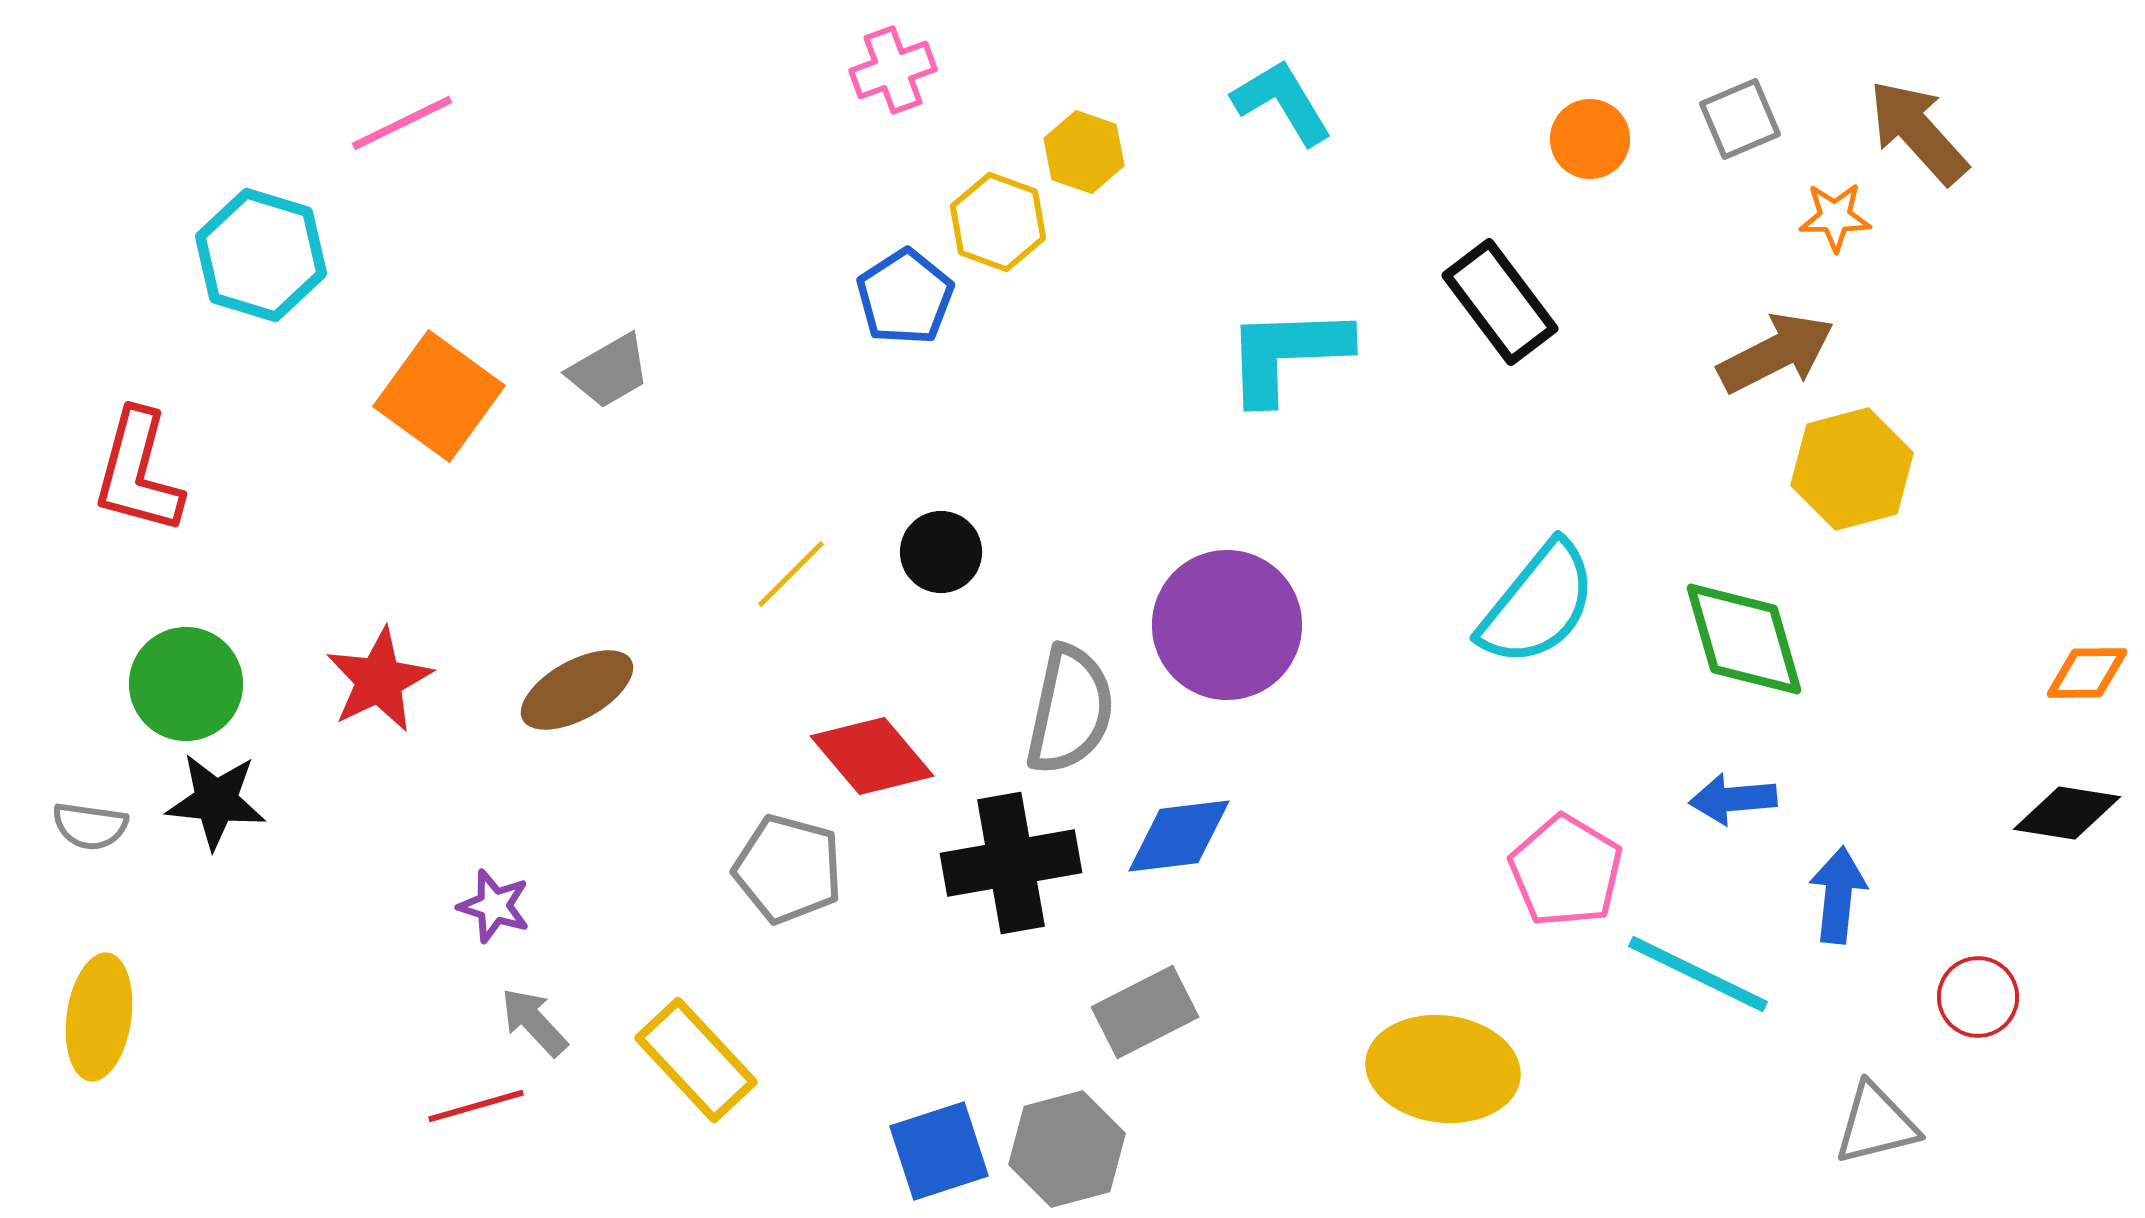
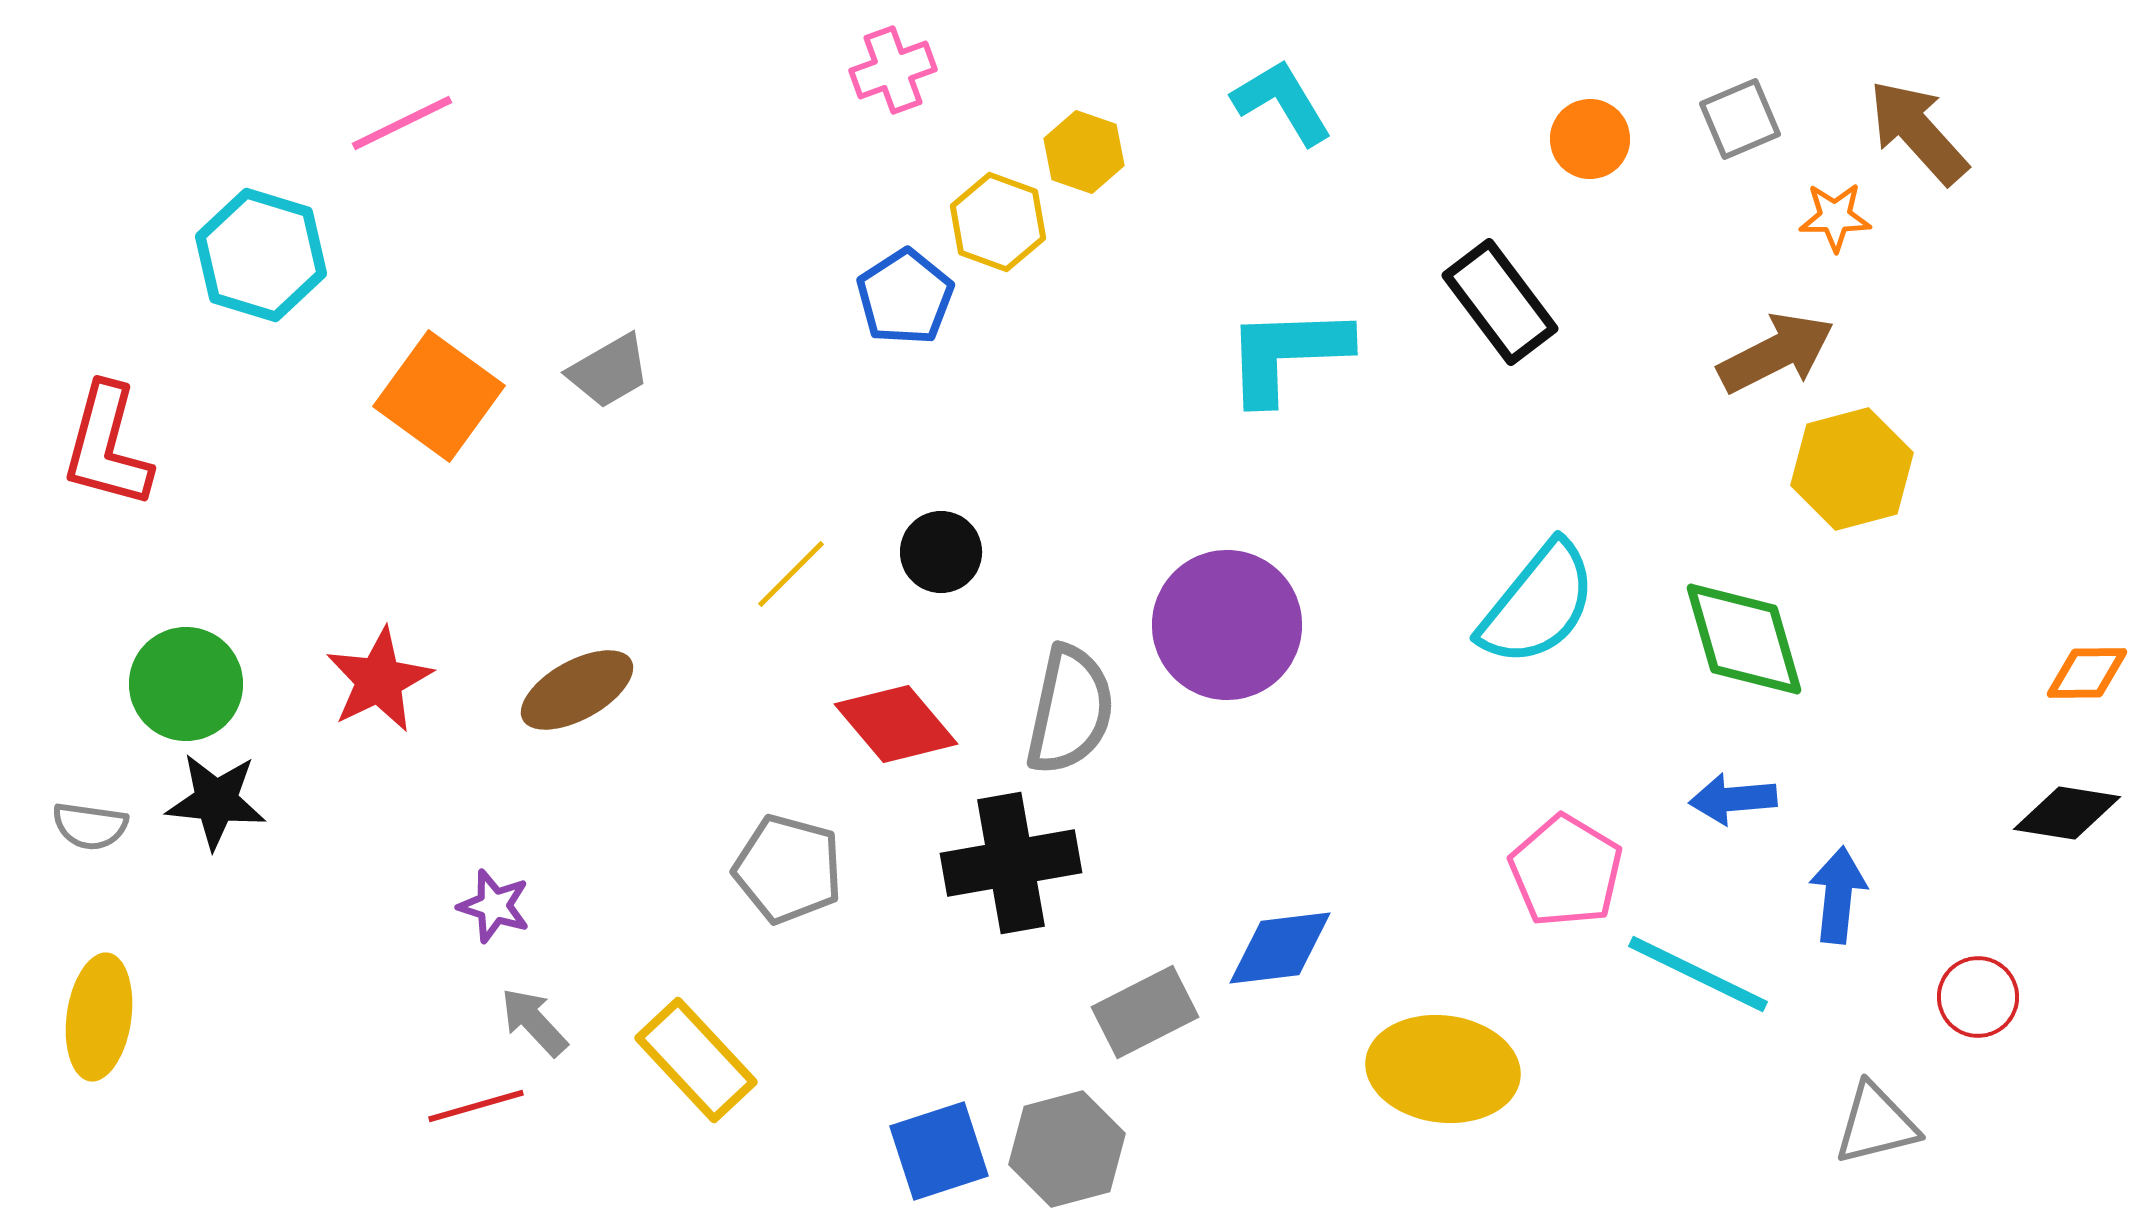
red L-shape at (138, 472): moved 31 px left, 26 px up
red diamond at (872, 756): moved 24 px right, 32 px up
blue diamond at (1179, 836): moved 101 px right, 112 px down
